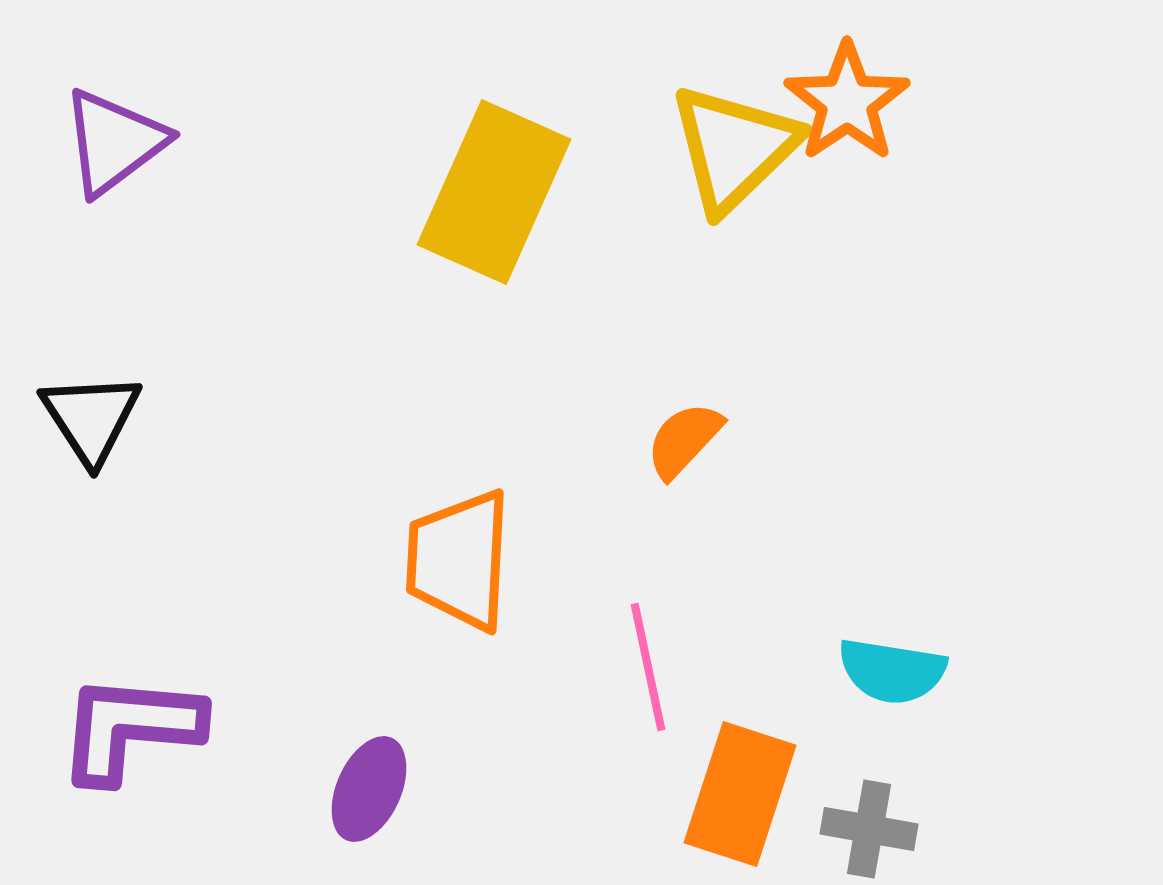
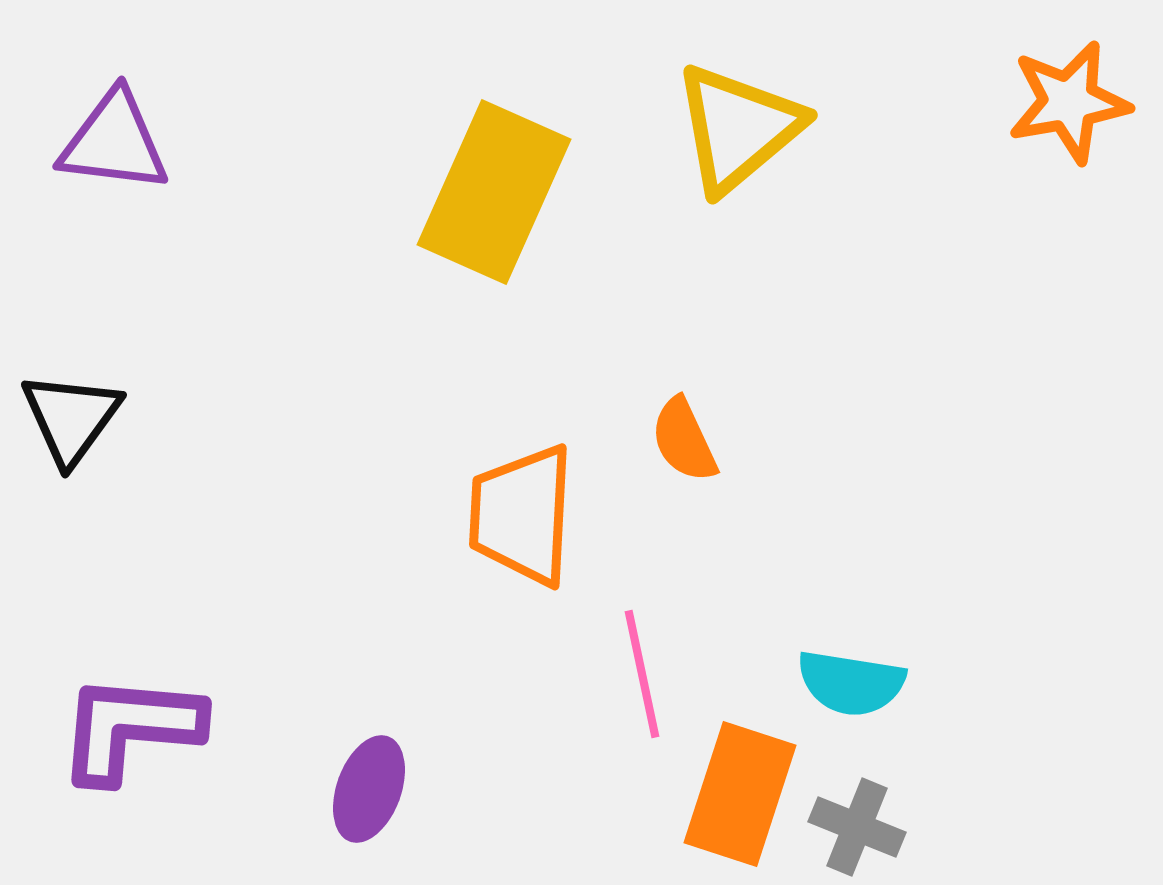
orange star: moved 222 px right; rotated 24 degrees clockwise
purple triangle: rotated 44 degrees clockwise
yellow triangle: moved 4 px right, 20 px up; rotated 4 degrees clockwise
black triangle: moved 20 px left; rotated 9 degrees clockwise
orange semicircle: rotated 68 degrees counterclockwise
orange trapezoid: moved 63 px right, 45 px up
pink line: moved 6 px left, 7 px down
cyan semicircle: moved 41 px left, 12 px down
purple ellipse: rotated 4 degrees counterclockwise
gray cross: moved 12 px left, 2 px up; rotated 12 degrees clockwise
